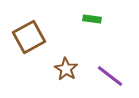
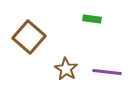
brown square: rotated 20 degrees counterclockwise
purple line: moved 3 px left, 4 px up; rotated 32 degrees counterclockwise
